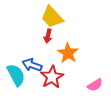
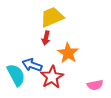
yellow trapezoid: rotated 110 degrees clockwise
red arrow: moved 2 px left, 2 px down
pink semicircle: rotated 21 degrees clockwise
